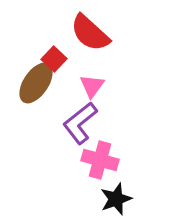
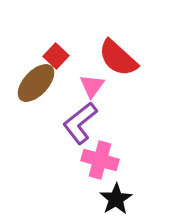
red semicircle: moved 28 px right, 25 px down
red square: moved 2 px right, 3 px up
brown ellipse: rotated 9 degrees clockwise
black star: rotated 12 degrees counterclockwise
